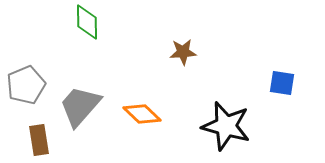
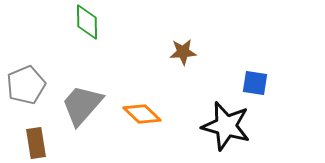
blue square: moved 27 px left
gray trapezoid: moved 2 px right, 1 px up
brown rectangle: moved 3 px left, 3 px down
